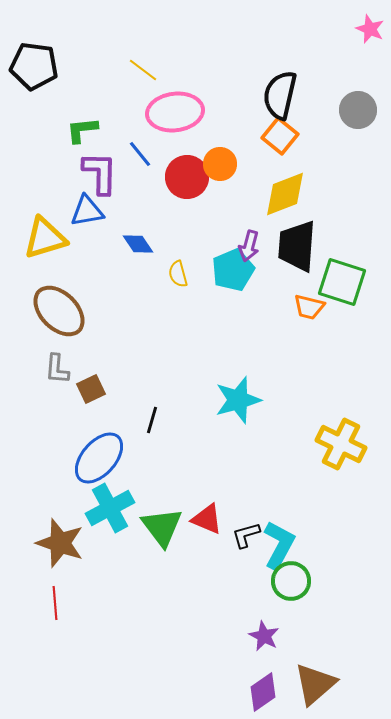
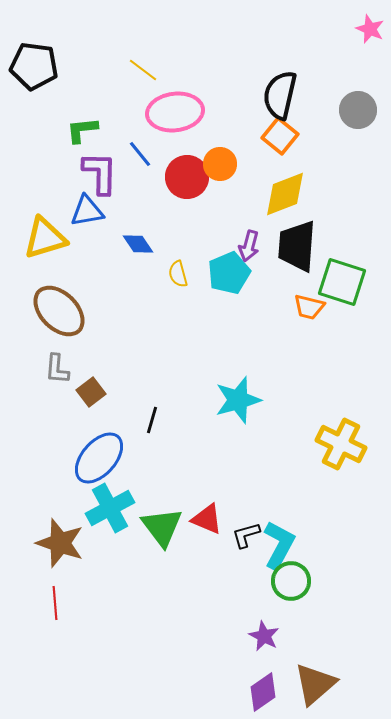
cyan pentagon: moved 4 px left, 3 px down
brown square: moved 3 px down; rotated 12 degrees counterclockwise
